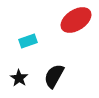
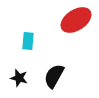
cyan rectangle: rotated 66 degrees counterclockwise
black star: rotated 18 degrees counterclockwise
